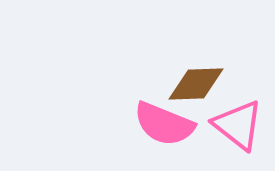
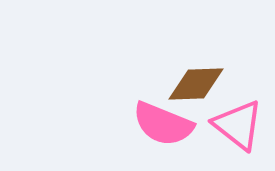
pink semicircle: moved 1 px left
